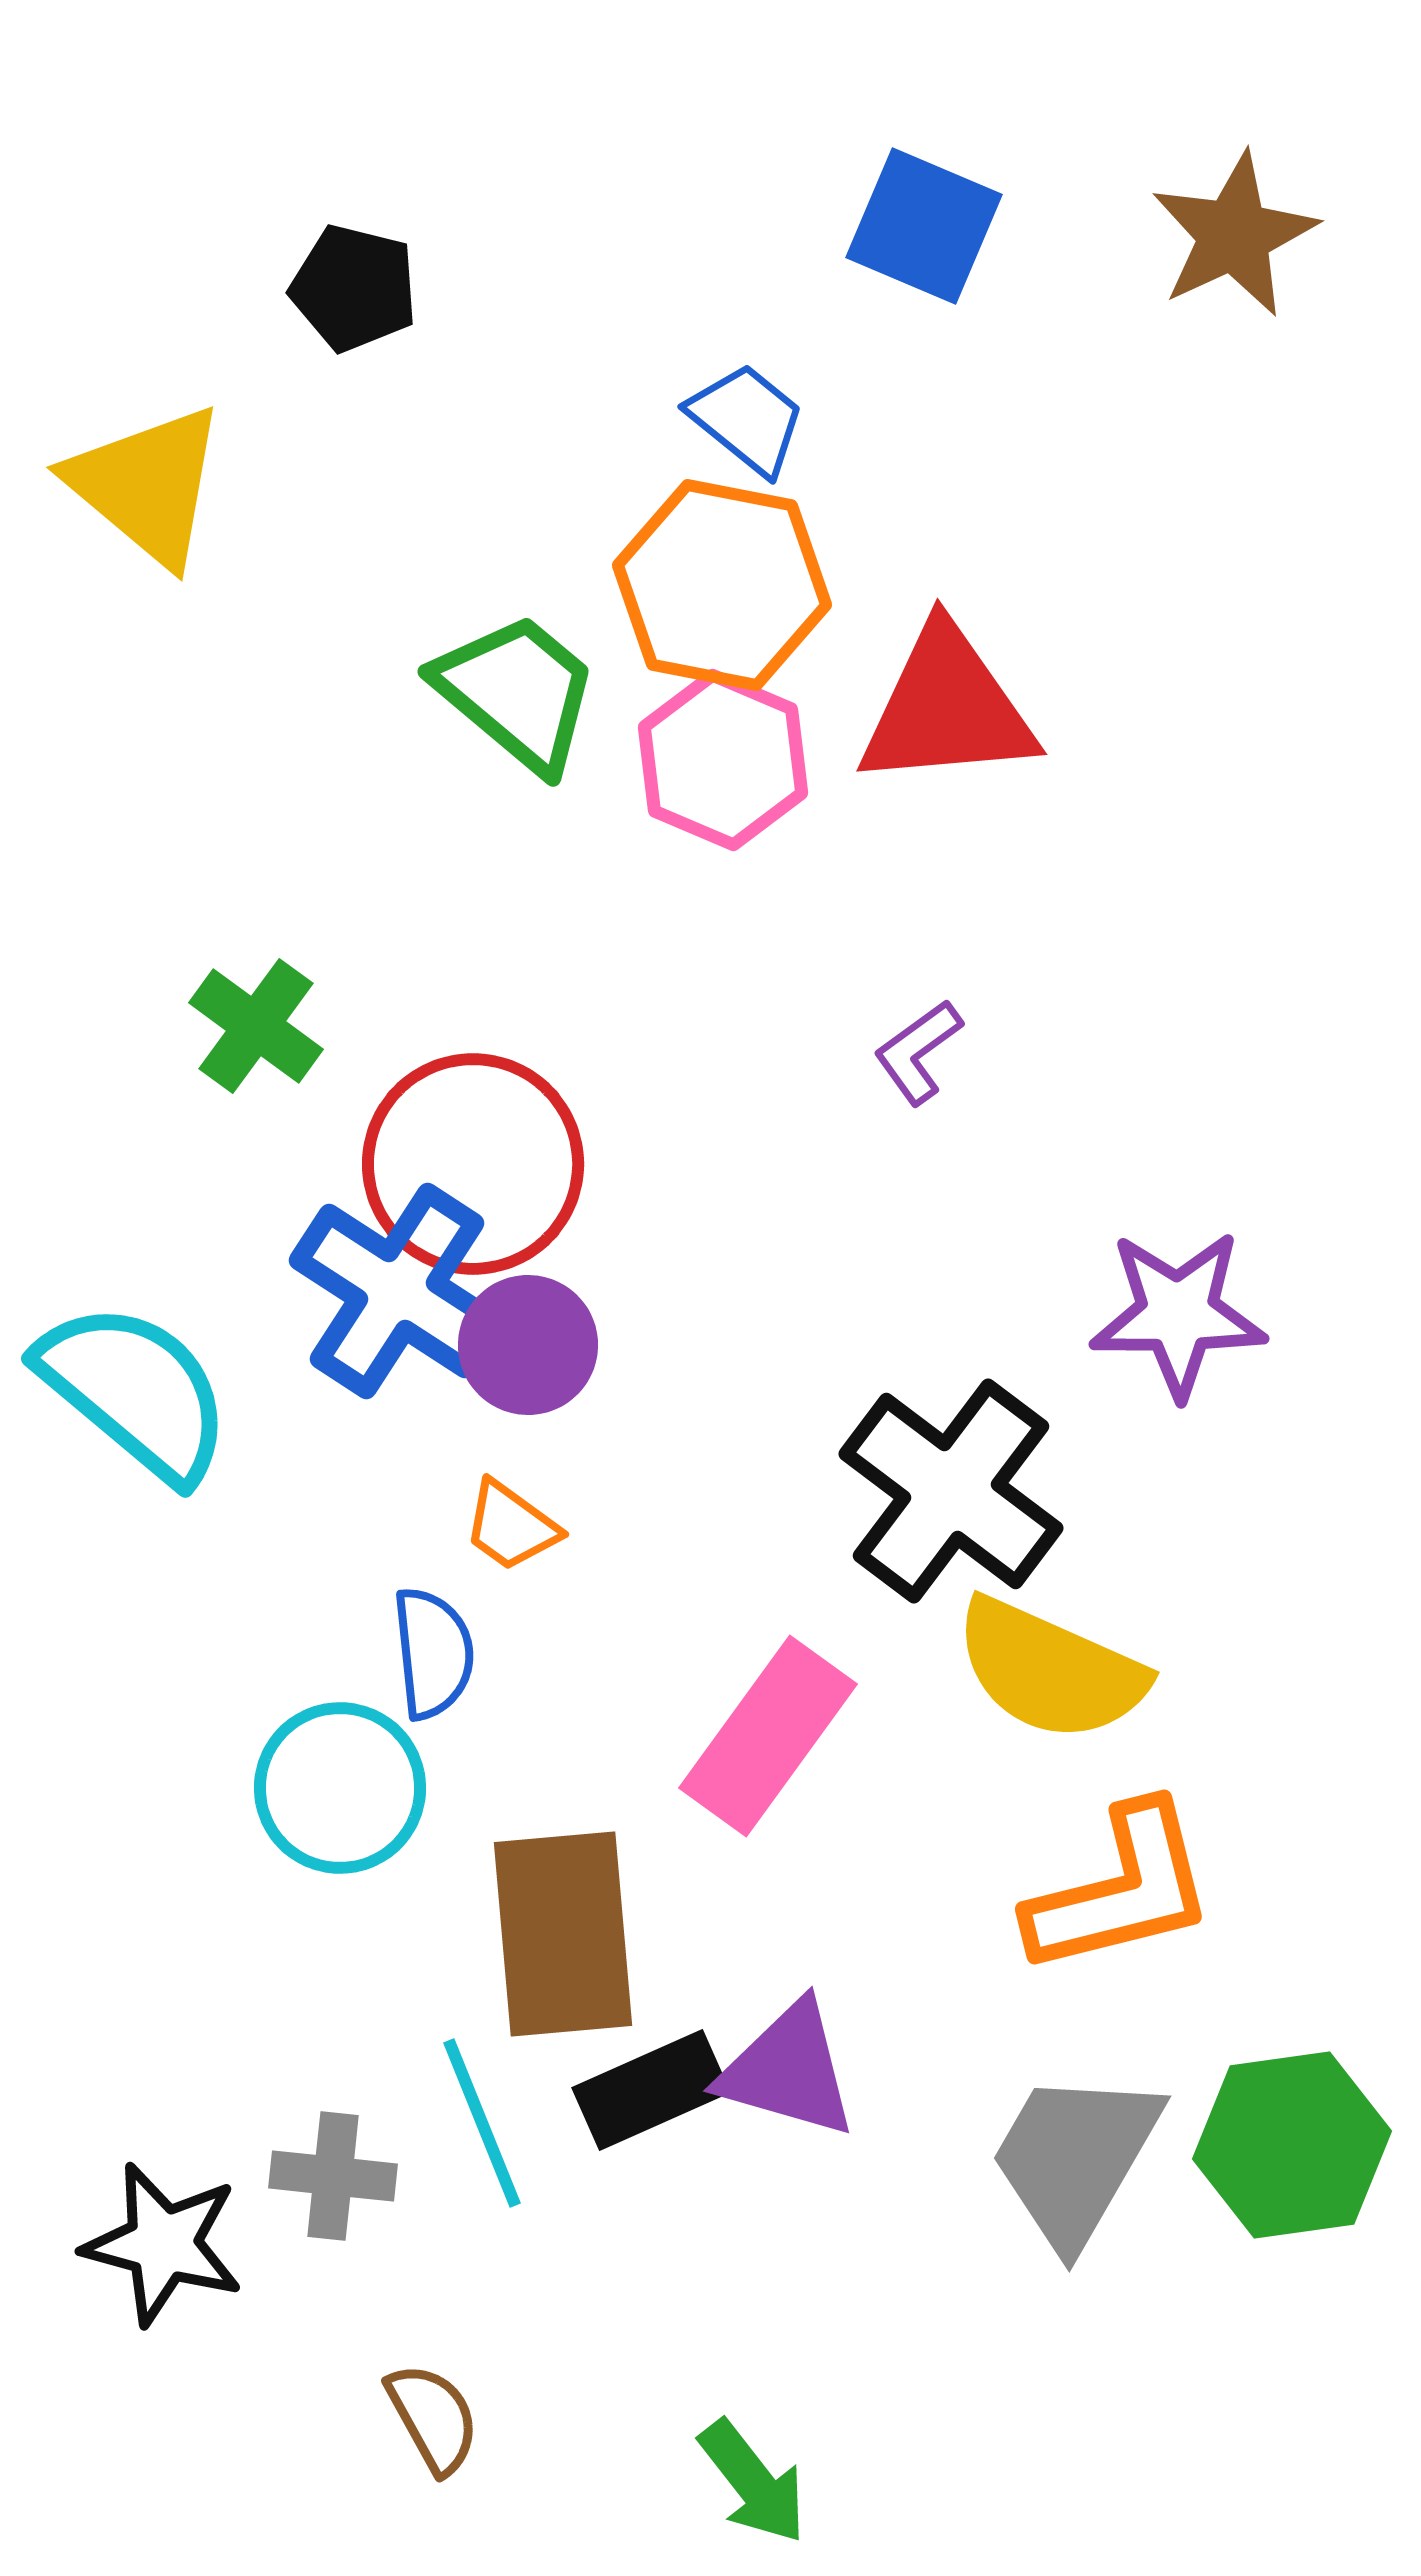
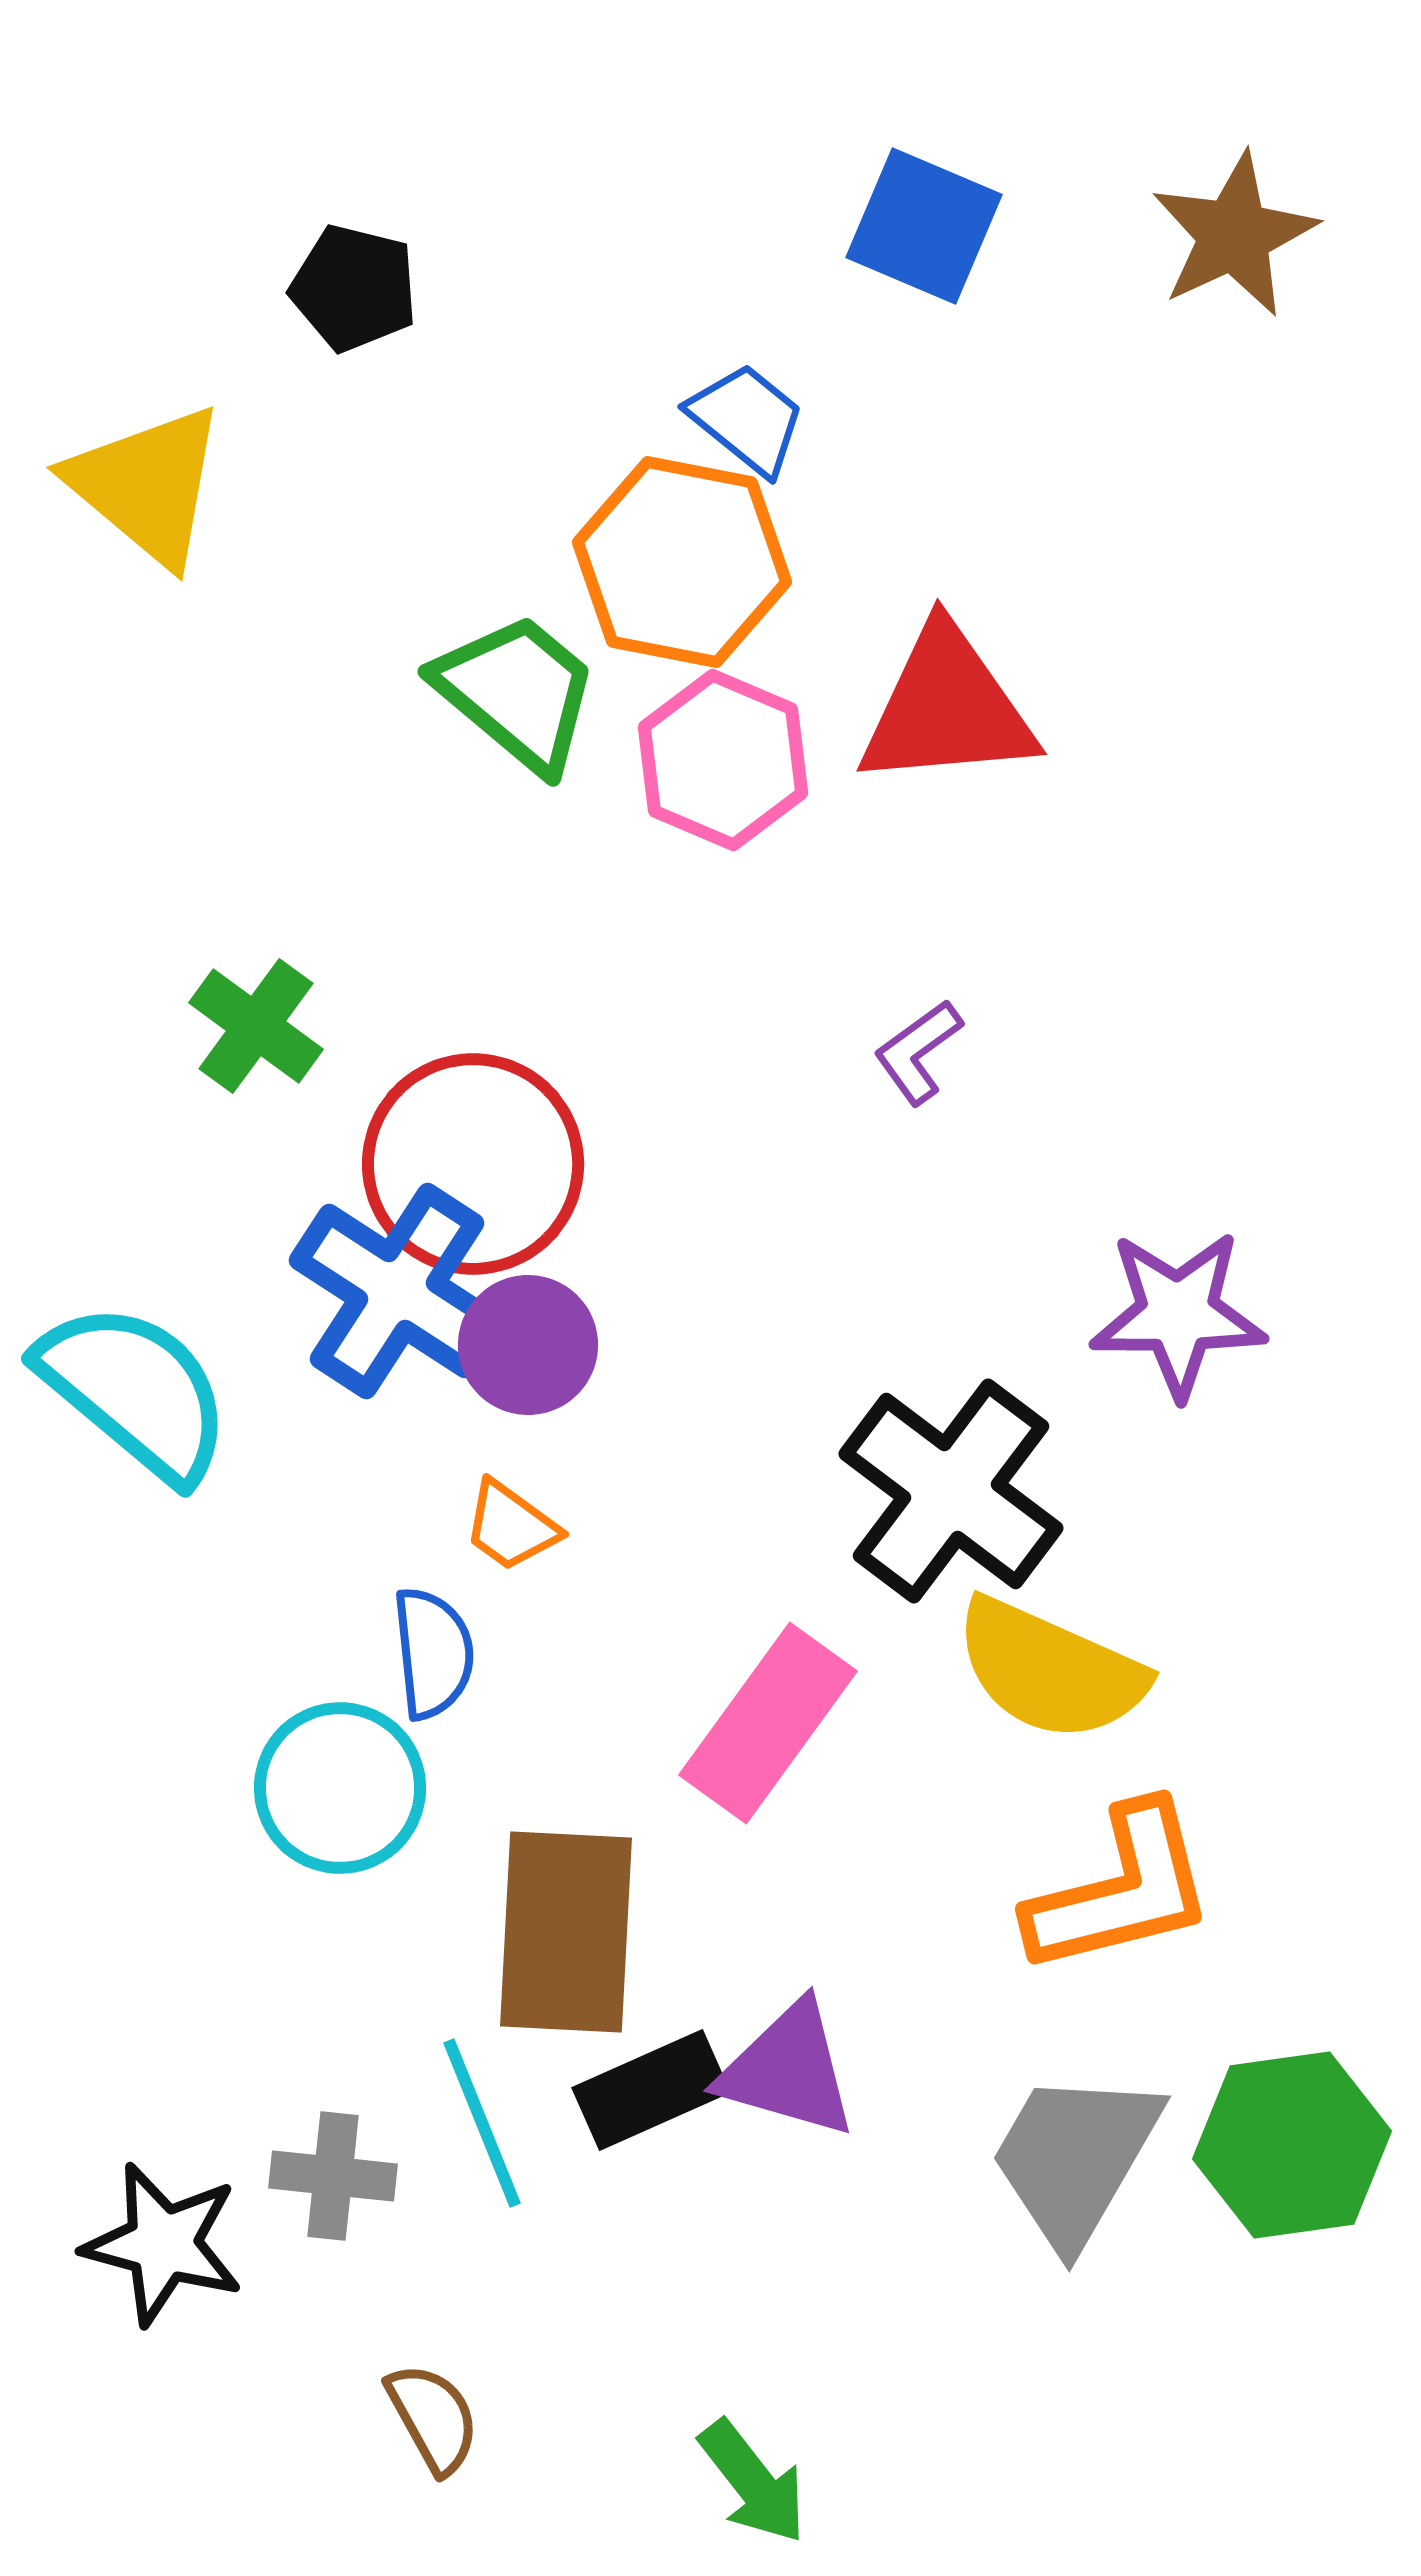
orange hexagon: moved 40 px left, 23 px up
pink rectangle: moved 13 px up
brown rectangle: moved 3 px right, 2 px up; rotated 8 degrees clockwise
